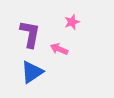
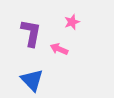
purple L-shape: moved 1 px right, 1 px up
blue triangle: moved 8 px down; rotated 40 degrees counterclockwise
